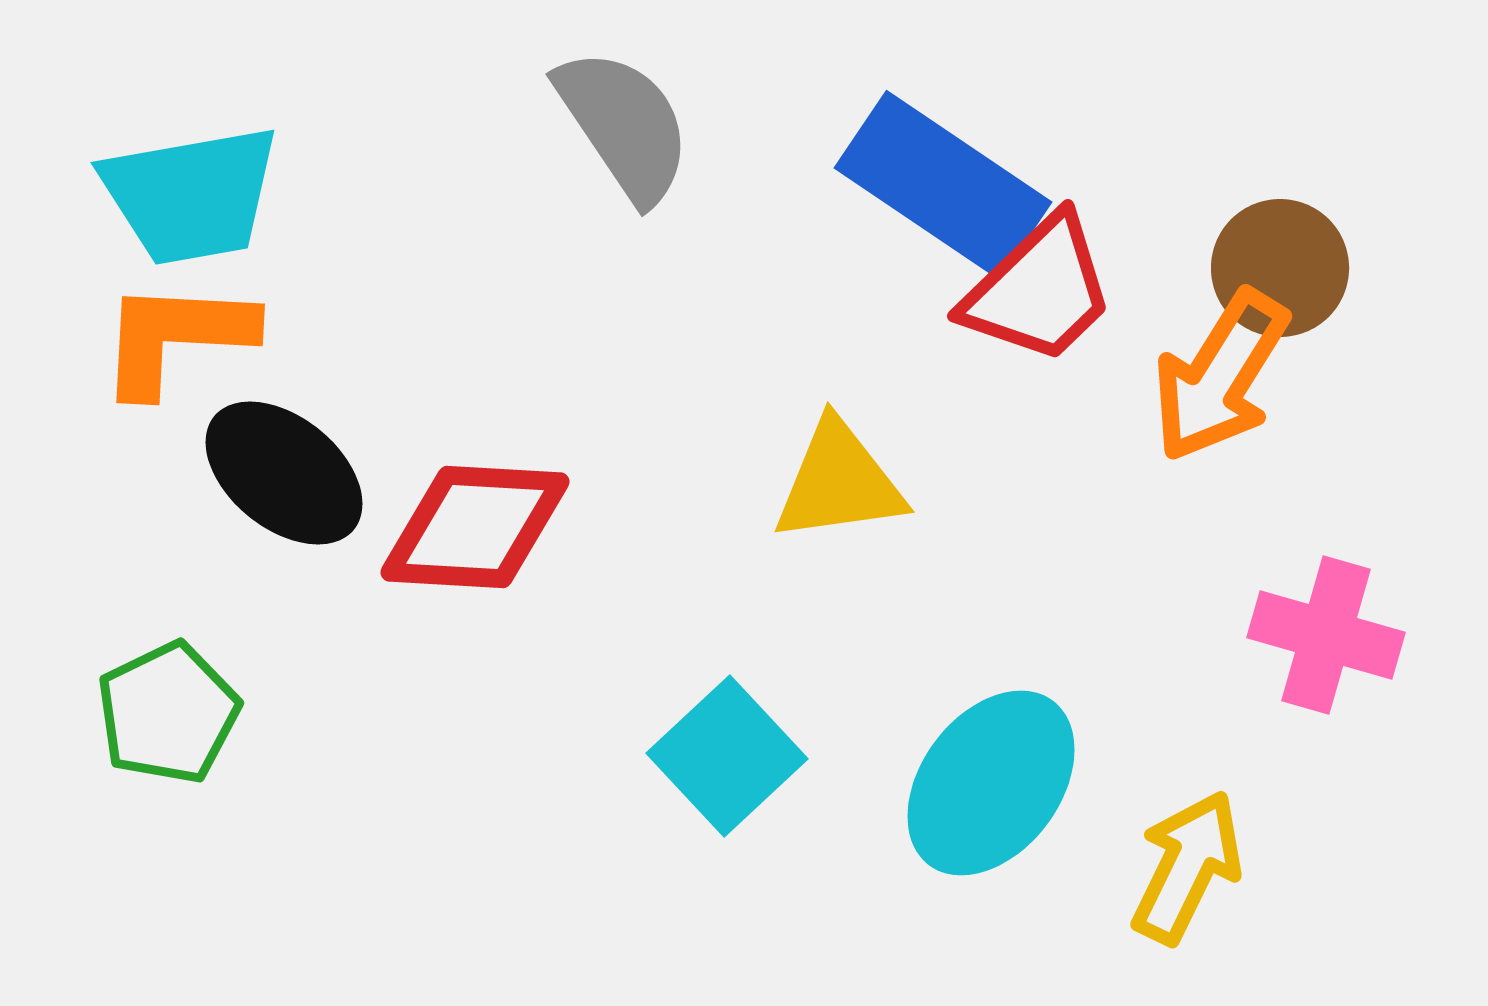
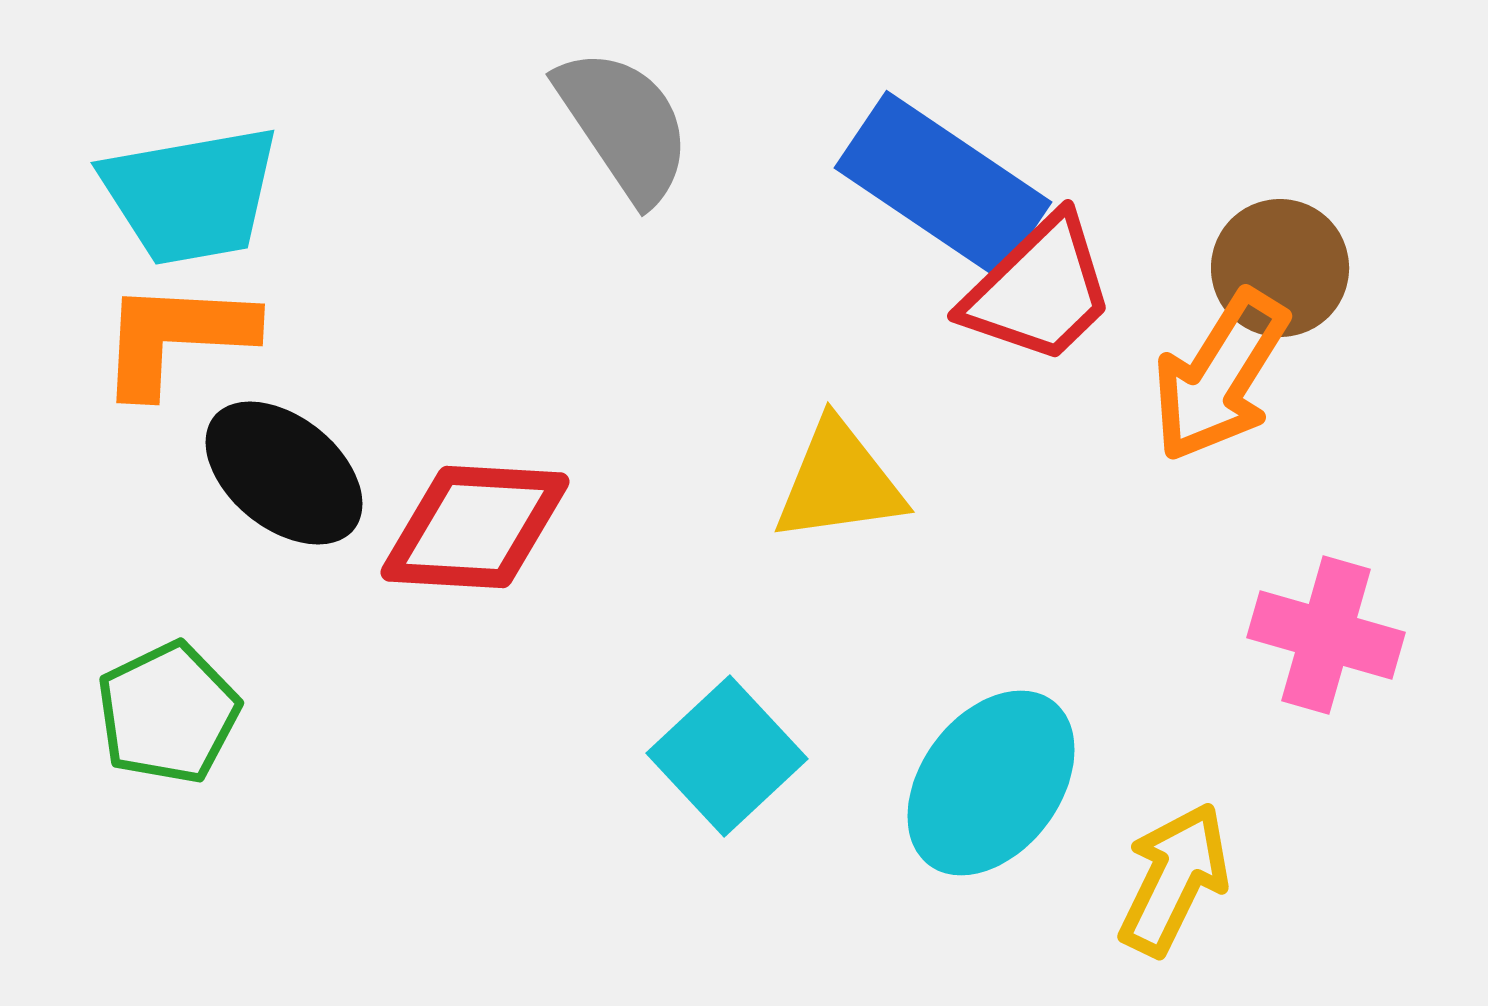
yellow arrow: moved 13 px left, 12 px down
